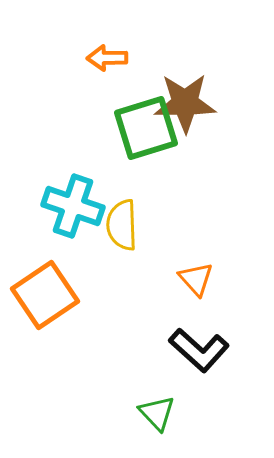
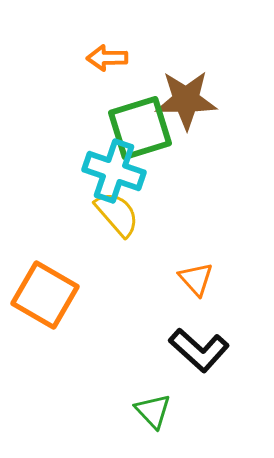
brown star: moved 1 px right, 3 px up
green square: moved 6 px left
cyan cross: moved 41 px right, 35 px up
yellow semicircle: moved 5 px left, 11 px up; rotated 141 degrees clockwise
orange square: rotated 26 degrees counterclockwise
green triangle: moved 4 px left, 2 px up
